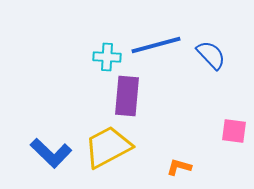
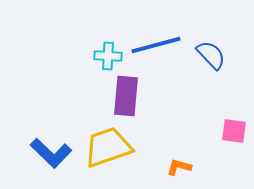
cyan cross: moved 1 px right, 1 px up
purple rectangle: moved 1 px left
yellow trapezoid: rotated 9 degrees clockwise
